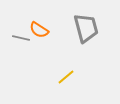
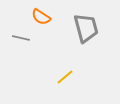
orange semicircle: moved 2 px right, 13 px up
yellow line: moved 1 px left
